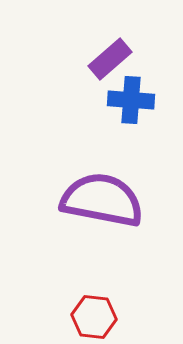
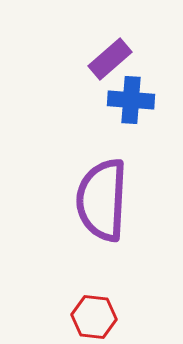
purple semicircle: rotated 98 degrees counterclockwise
